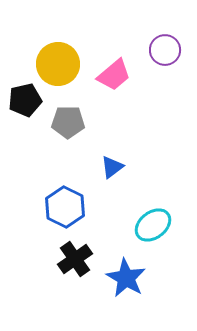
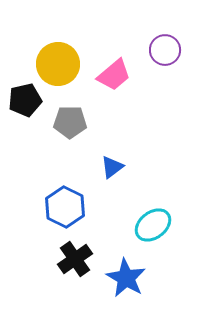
gray pentagon: moved 2 px right
